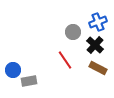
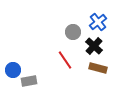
blue cross: rotated 18 degrees counterclockwise
black cross: moved 1 px left, 1 px down
brown rectangle: rotated 12 degrees counterclockwise
